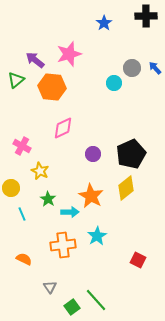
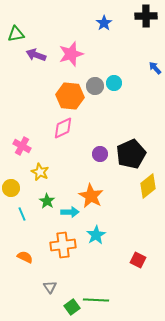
pink star: moved 2 px right
purple arrow: moved 1 px right, 5 px up; rotated 18 degrees counterclockwise
gray circle: moved 37 px left, 18 px down
green triangle: moved 46 px up; rotated 30 degrees clockwise
orange hexagon: moved 18 px right, 9 px down
purple circle: moved 7 px right
yellow star: moved 1 px down
yellow diamond: moved 22 px right, 2 px up
green star: moved 1 px left, 2 px down
cyan star: moved 1 px left, 1 px up
orange semicircle: moved 1 px right, 2 px up
green line: rotated 45 degrees counterclockwise
